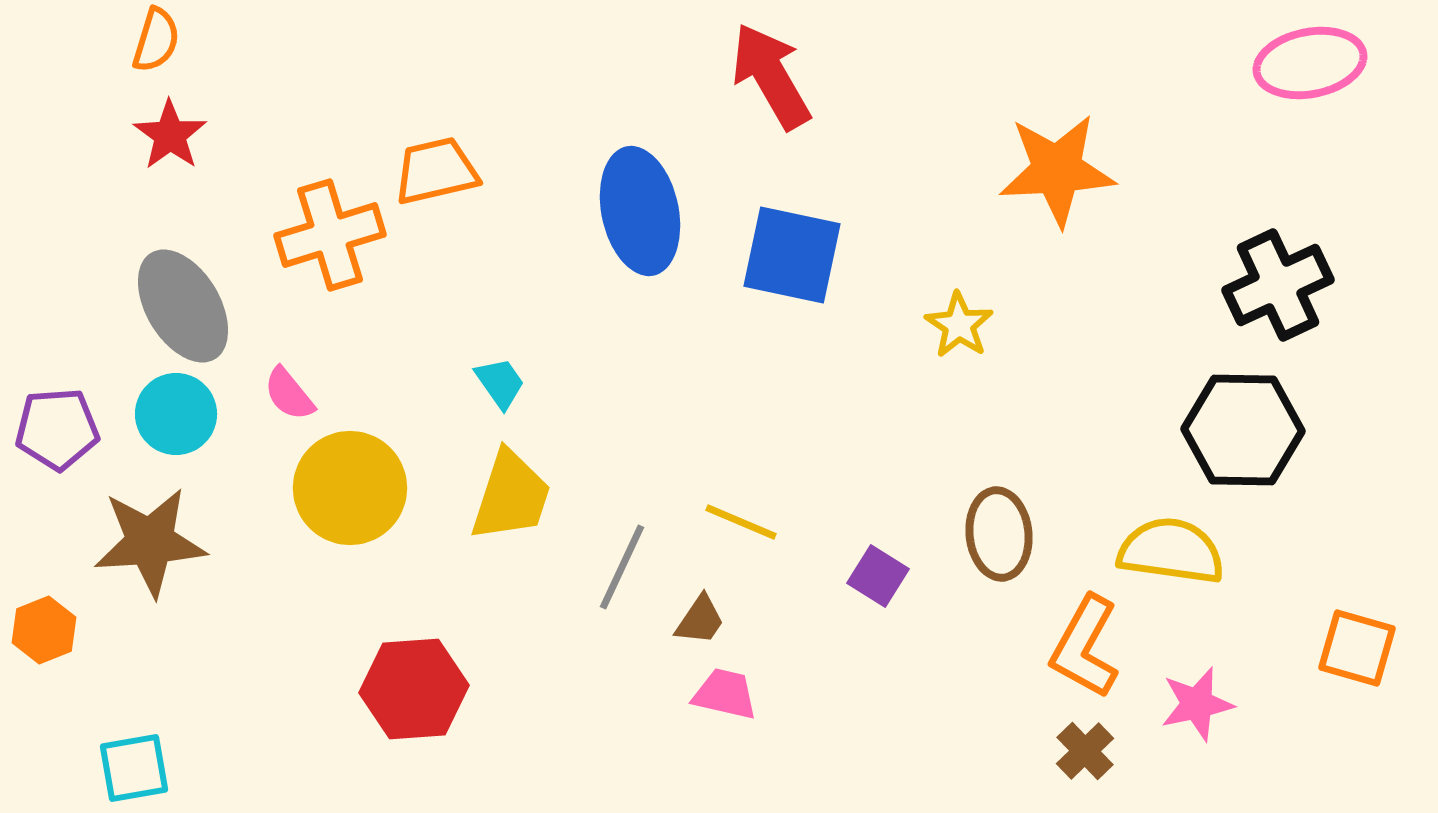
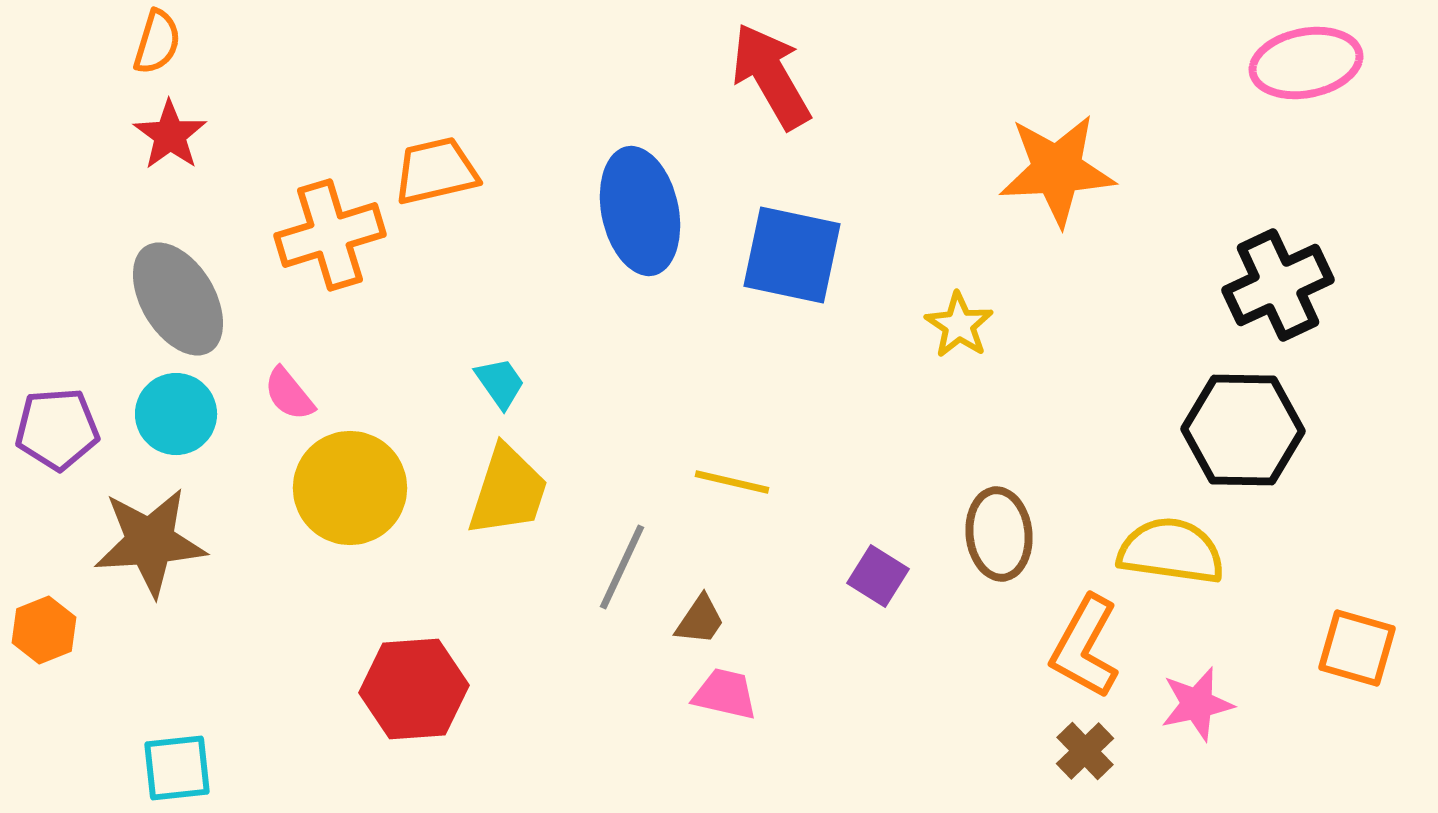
orange semicircle: moved 1 px right, 2 px down
pink ellipse: moved 4 px left
gray ellipse: moved 5 px left, 7 px up
yellow trapezoid: moved 3 px left, 5 px up
yellow line: moved 9 px left, 40 px up; rotated 10 degrees counterclockwise
cyan square: moved 43 px right; rotated 4 degrees clockwise
